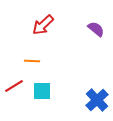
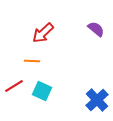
red arrow: moved 8 px down
cyan square: rotated 24 degrees clockwise
